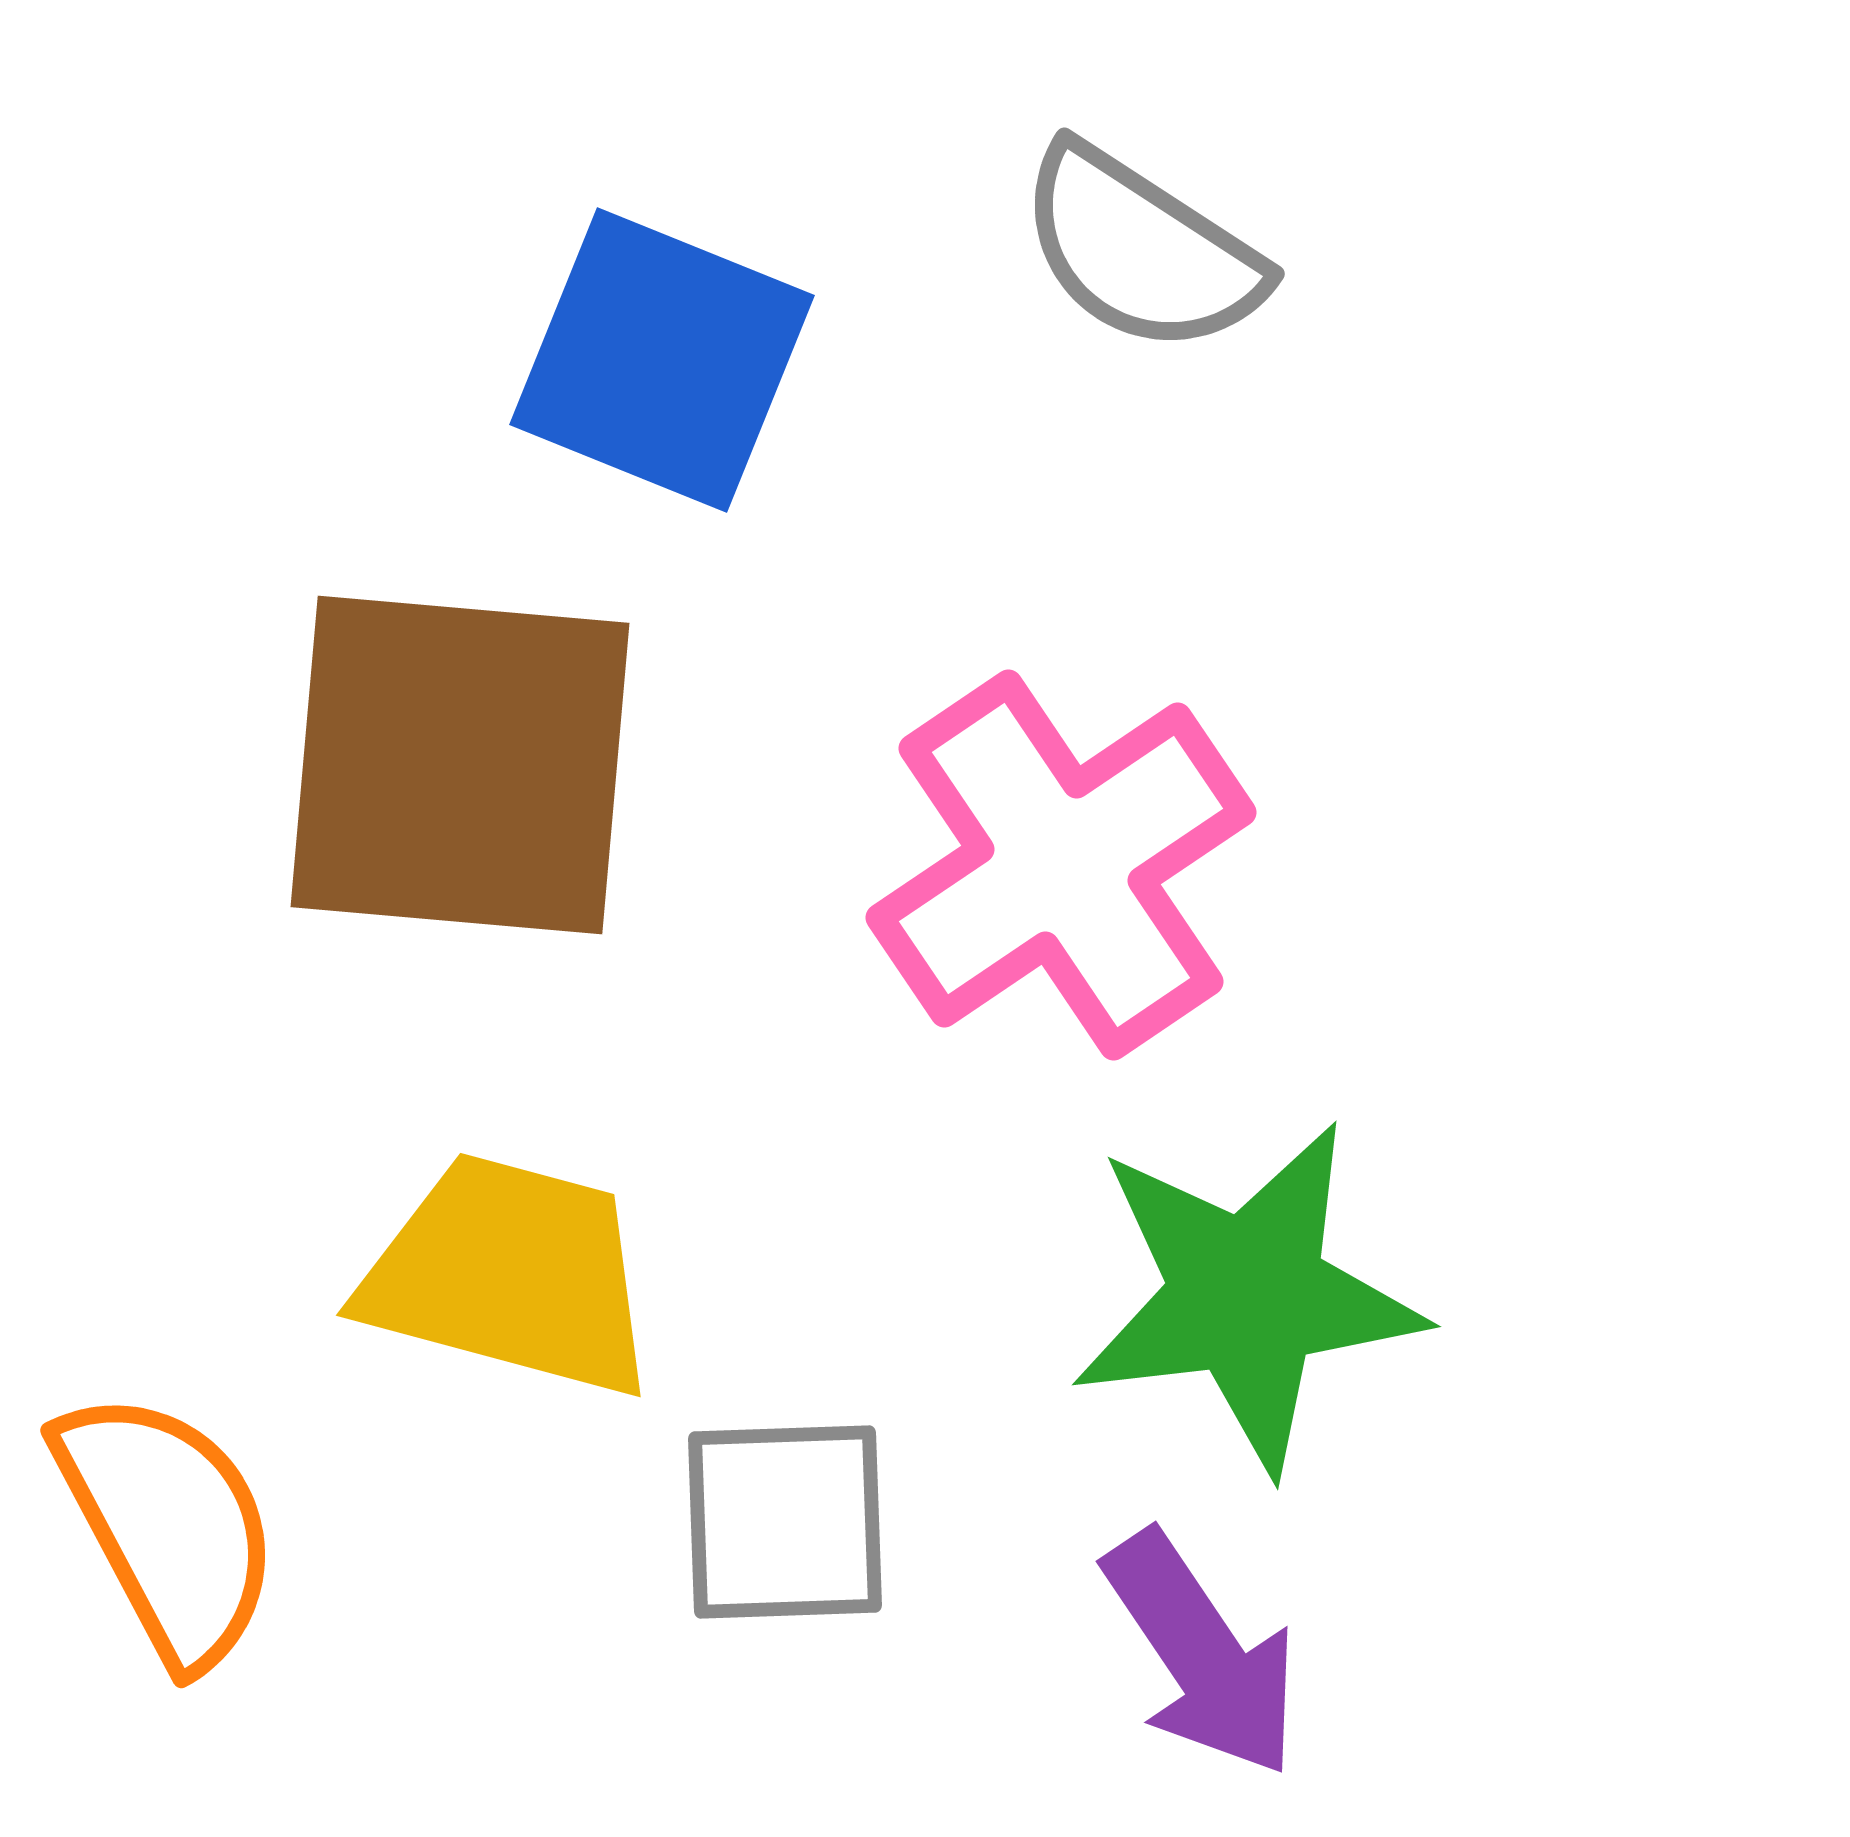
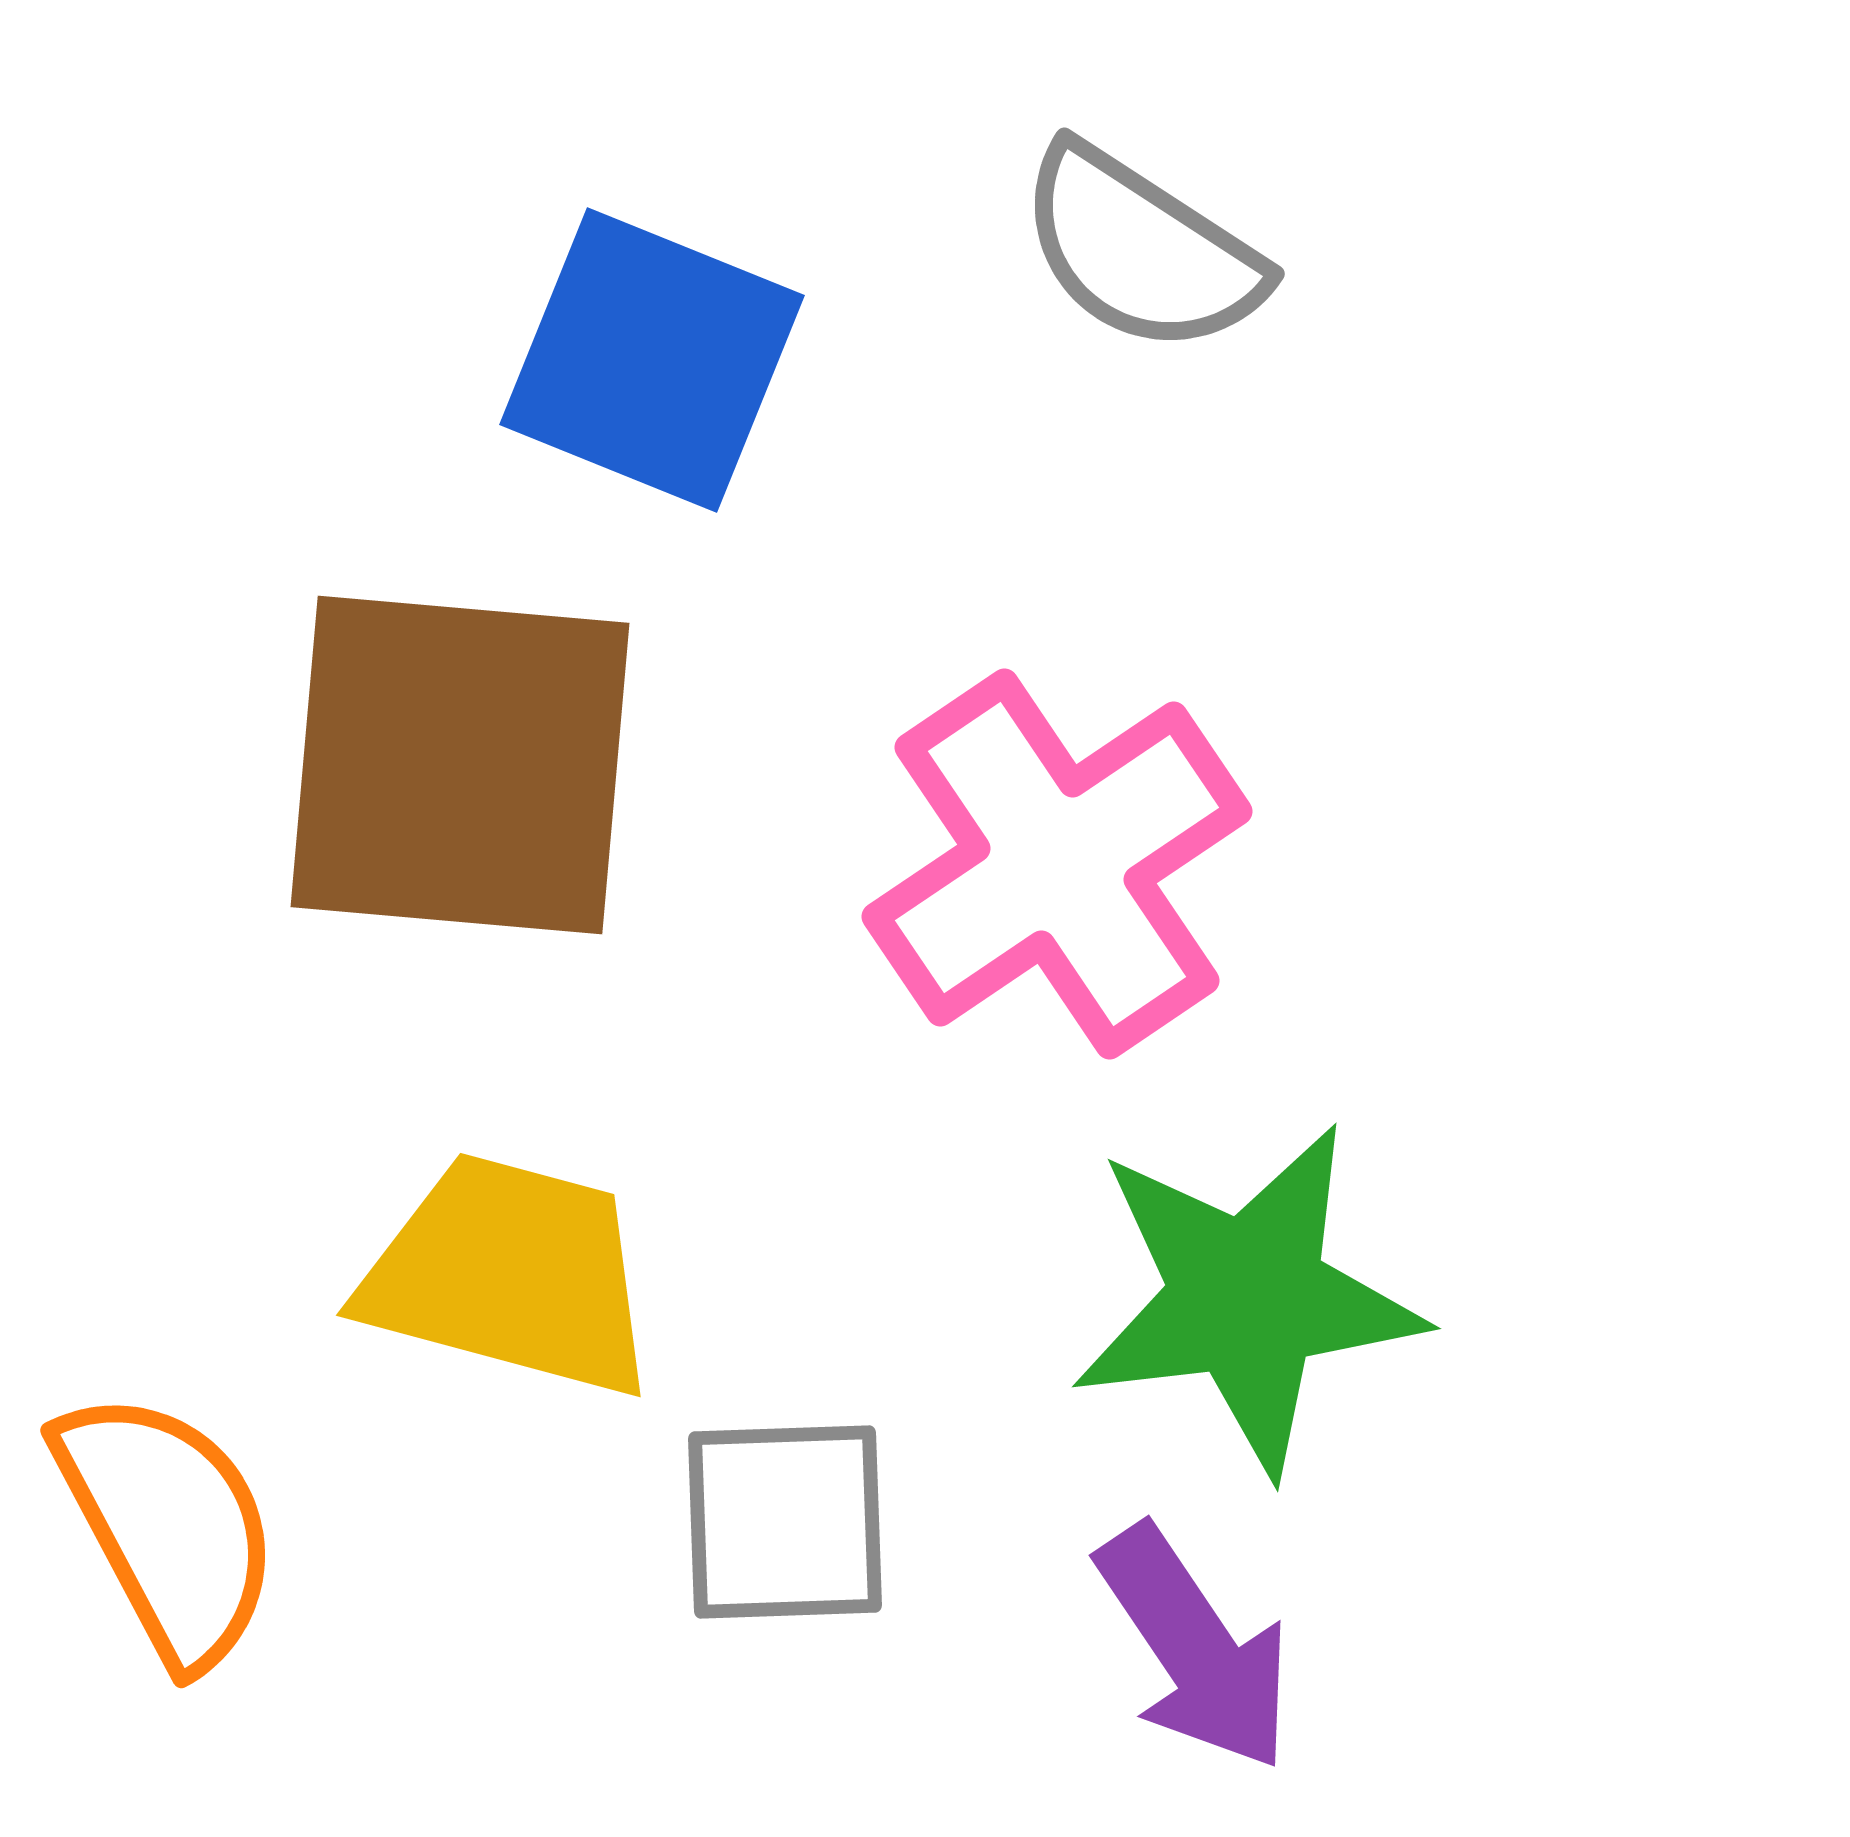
blue square: moved 10 px left
pink cross: moved 4 px left, 1 px up
green star: moved 2 px down
purple arrow: moved 7 px left, 6 px up
